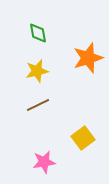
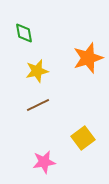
green diamond: moved 14 px left
